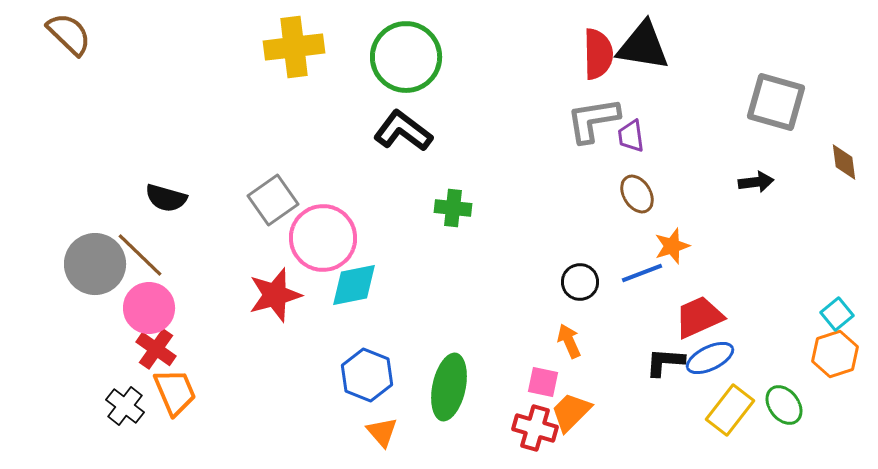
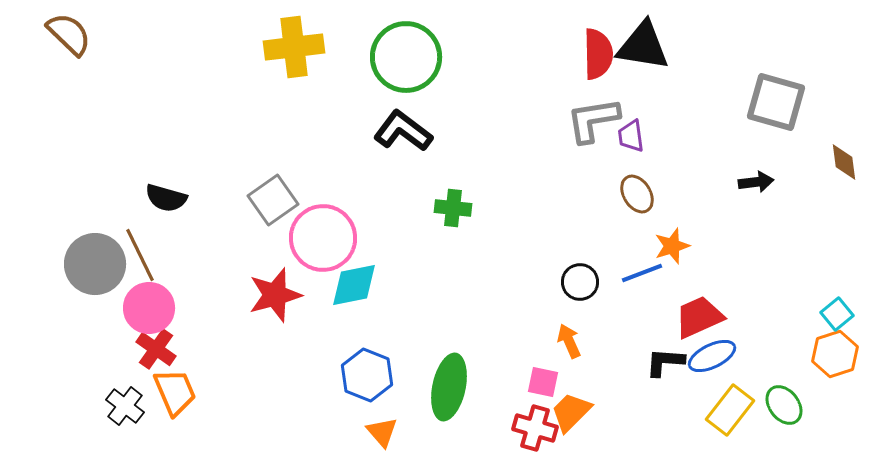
brown line at (140, 255): rotated 20 degrees clockwise
blue ellipse at (710, 358): moved 2 px right, 2 px up
